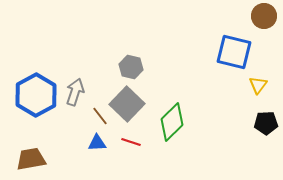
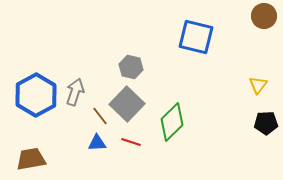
blue square: moved 38 px left, 15 px up
